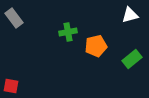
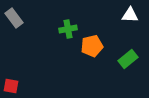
white triangle: rotated 18 degrees clockwise
green cross: moved 3 px up
orange pentagon: moved 4 px left
green rectangle: moved 4 px left
